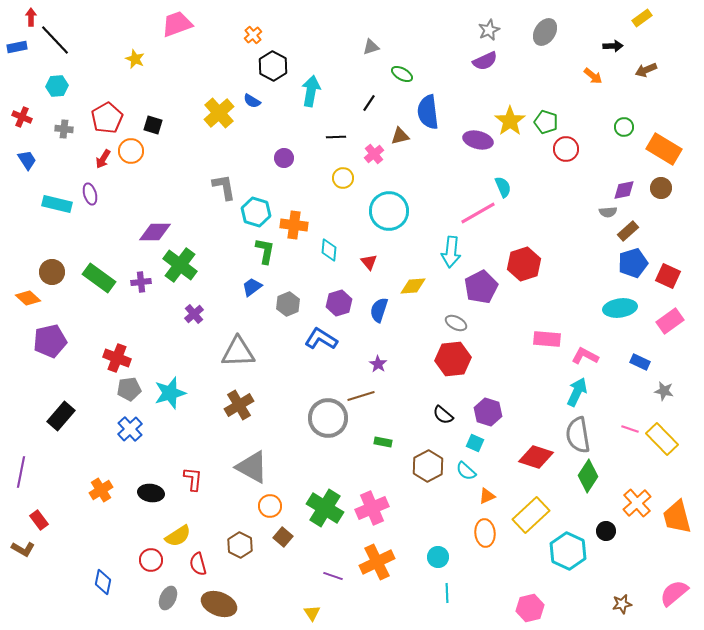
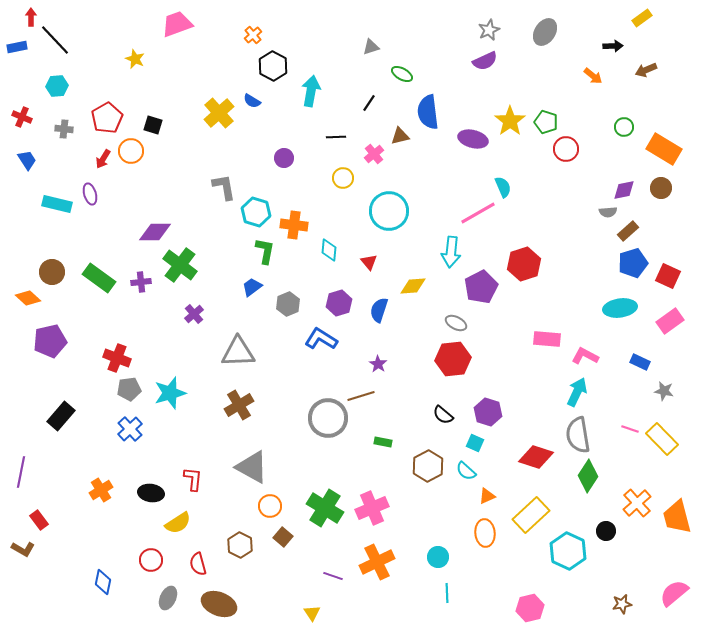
purple ellipse at (478, 140): moved 5 px left, 1 px up
yellow semicircle at (178, 536): moved 13 px up
